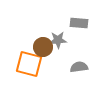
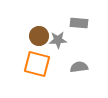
brown circle: moved 4 px left, 11 px up
orange square: moved 8 px right
